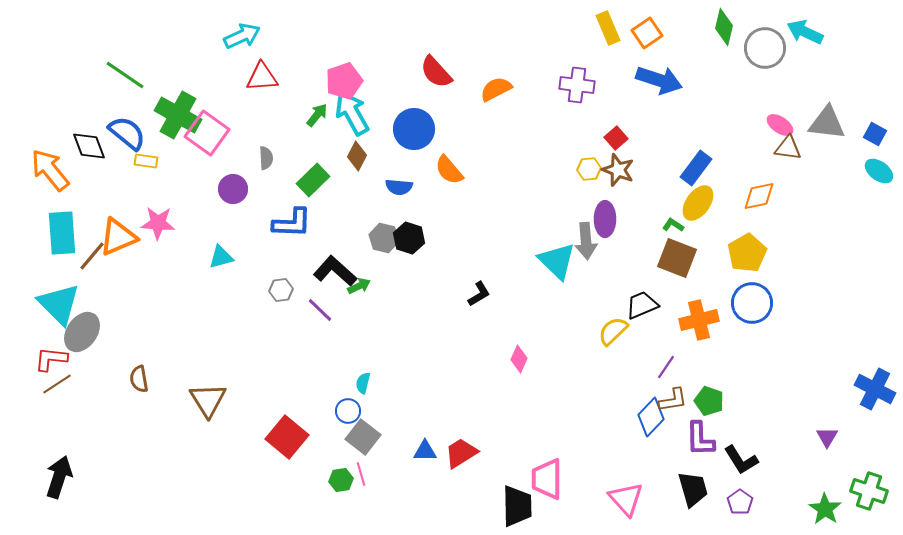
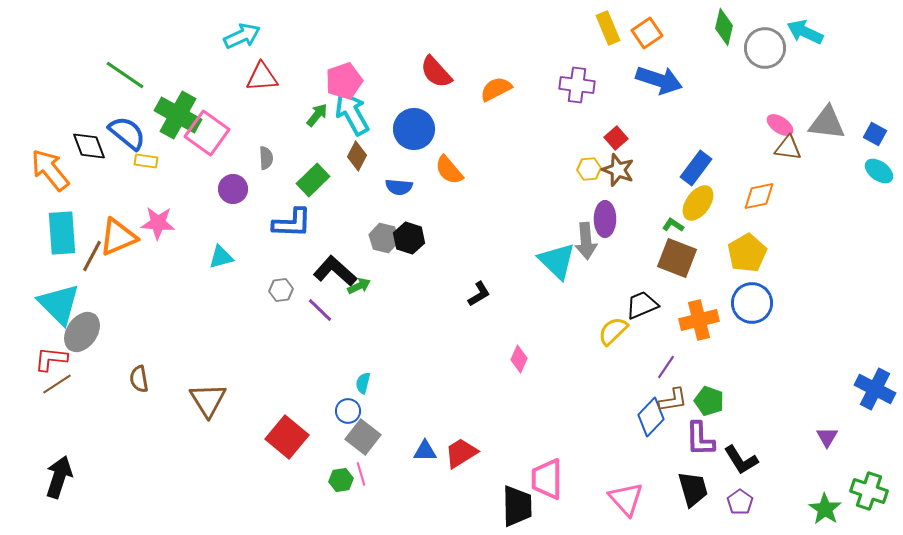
brown line at (92, 256): rotated 12 degrees counterclockwise
